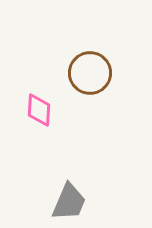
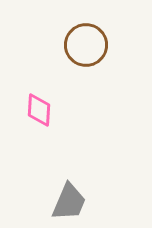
brown circle: moved 4 px left, 28 px up
